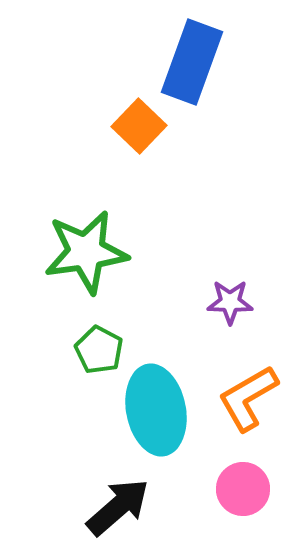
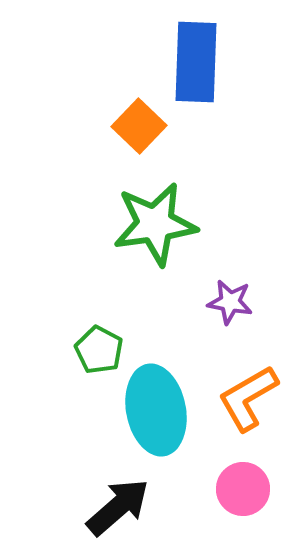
blue rectangle: moved 4 px right; rotated 18 degrees counterclockwise
green star: moved 69 px right, 28 px up
purple star: rotated 9 degrees clockwise
